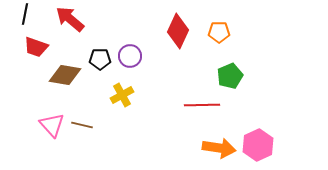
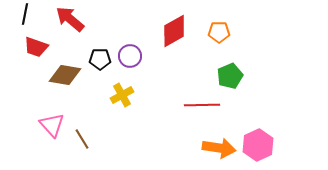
red diamond: moved 4 px left; rotated 36 degrees clockwise
brown line: moved 14 px down; rotated 45 degrees clockwise
